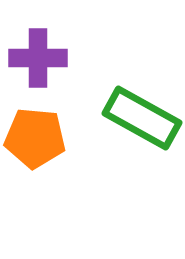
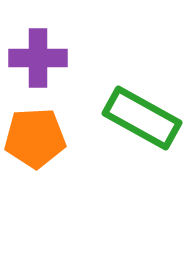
orange pentagon: rotated 8 degrees counterclockwise
